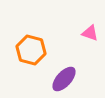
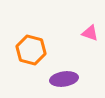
purple ellipse: rotated 40 degrees clockwise
